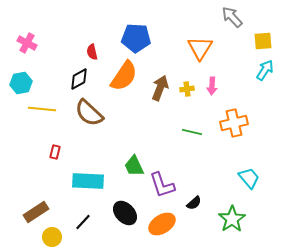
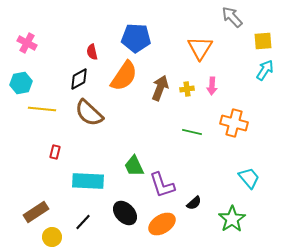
orange cross: rotated 28 degrees clockwise
